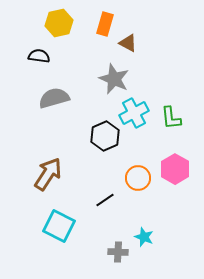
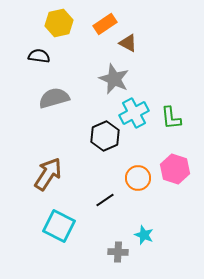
orange rectangle: rotated 40 degrees clockwise
pink hexagon: rotated 12 degrees counterclockwise
cyan star: moved 2 px up
